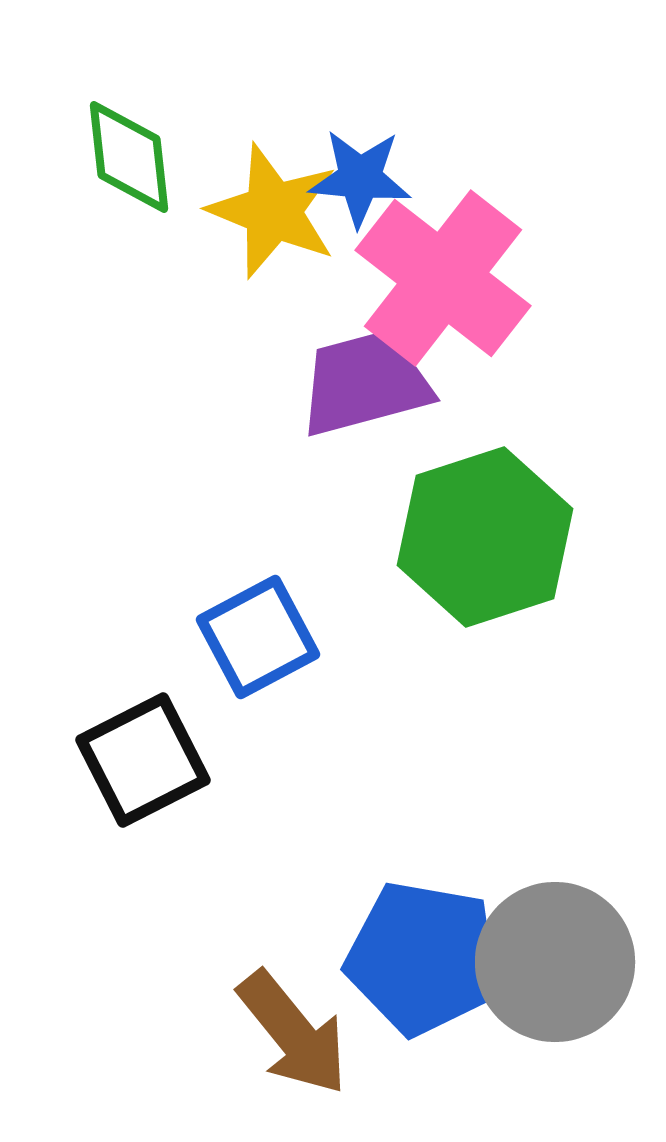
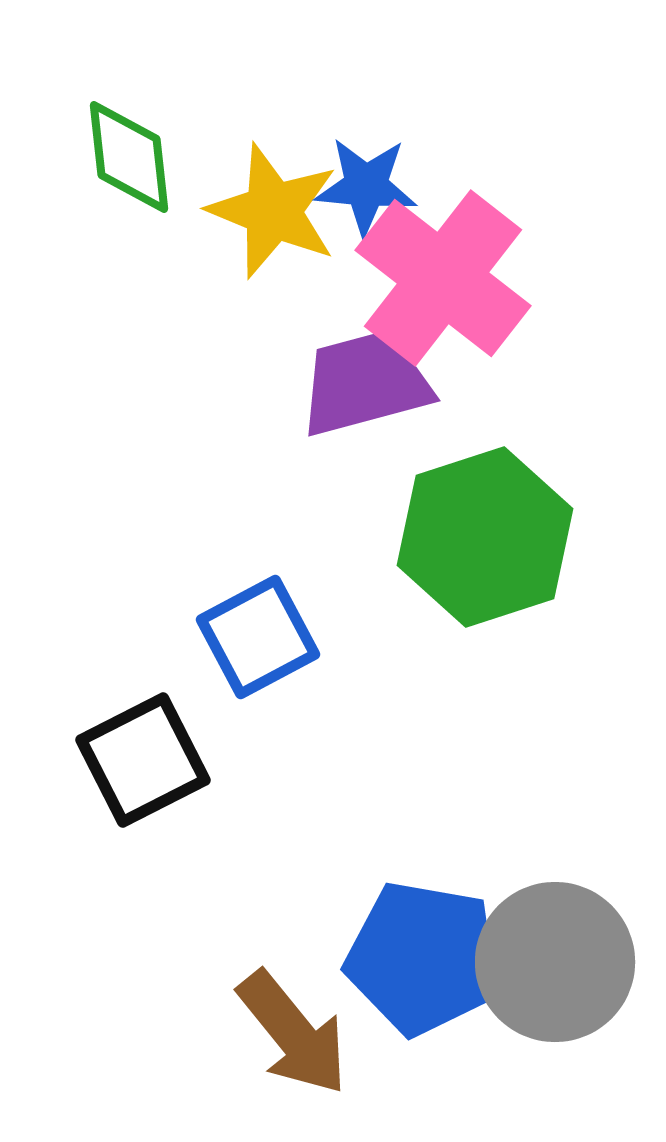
blue star: moved 6 px right, 8 px down
